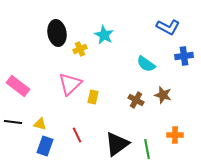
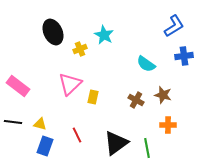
blue L-shape: moved 6 px right, 1 px up; rotated 60 degrees counterclockwise
black ellipse: moved 4 px left, 1 px up; rotated 15 degrees counterclockwise
orange cross: moved 7 px left, 10 px up
black triangle: moved 1 px left, 1 px up
green line: moved 1 px up
